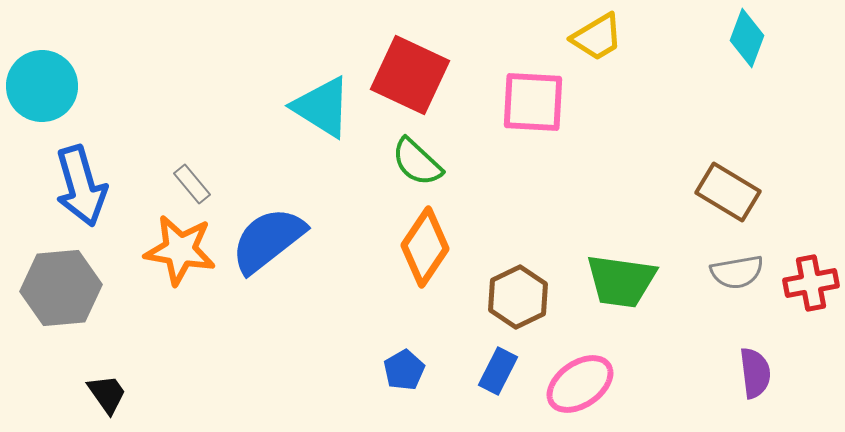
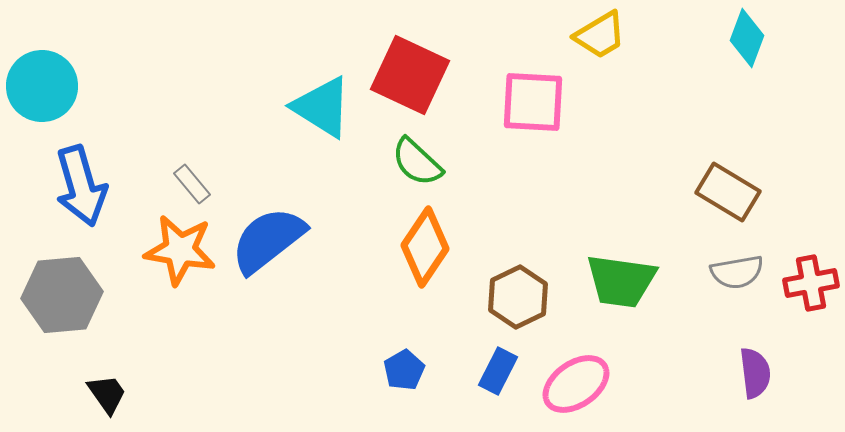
yellow trapezoid: moved 3 px right, 2 px up
gray hexagon: moved 1 px right, 7 px down
pink ellipse: moved 4 px left
